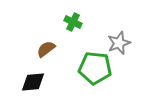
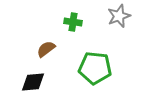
green cross: rotated 18 degrees counterclockwise
gray star: moved 27 px up
